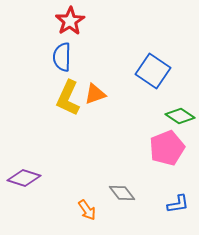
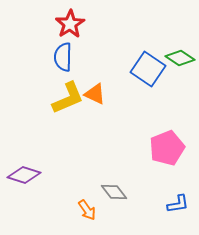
red star: moved 3 px down
blue semicircle: moved 1 px right
blue square: moved 5 px left, 2 px up
orange triangle: rotated 45 degrees clockwise
yellow L-shape: rotated 138 degrees counterclockwise
green diamond: moved 58 px up
purple diamond: moved 3 px up
gray diamond: moved 8 px left, 1 px up
